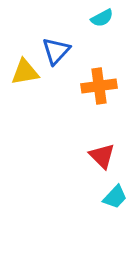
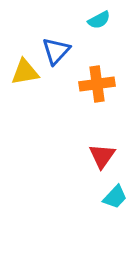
cyan semicircle: moved 3 px left, 2 px down
orange cross: moved 2 px left, 2 px up
red triangle: rotated 20 degrees clockwise
